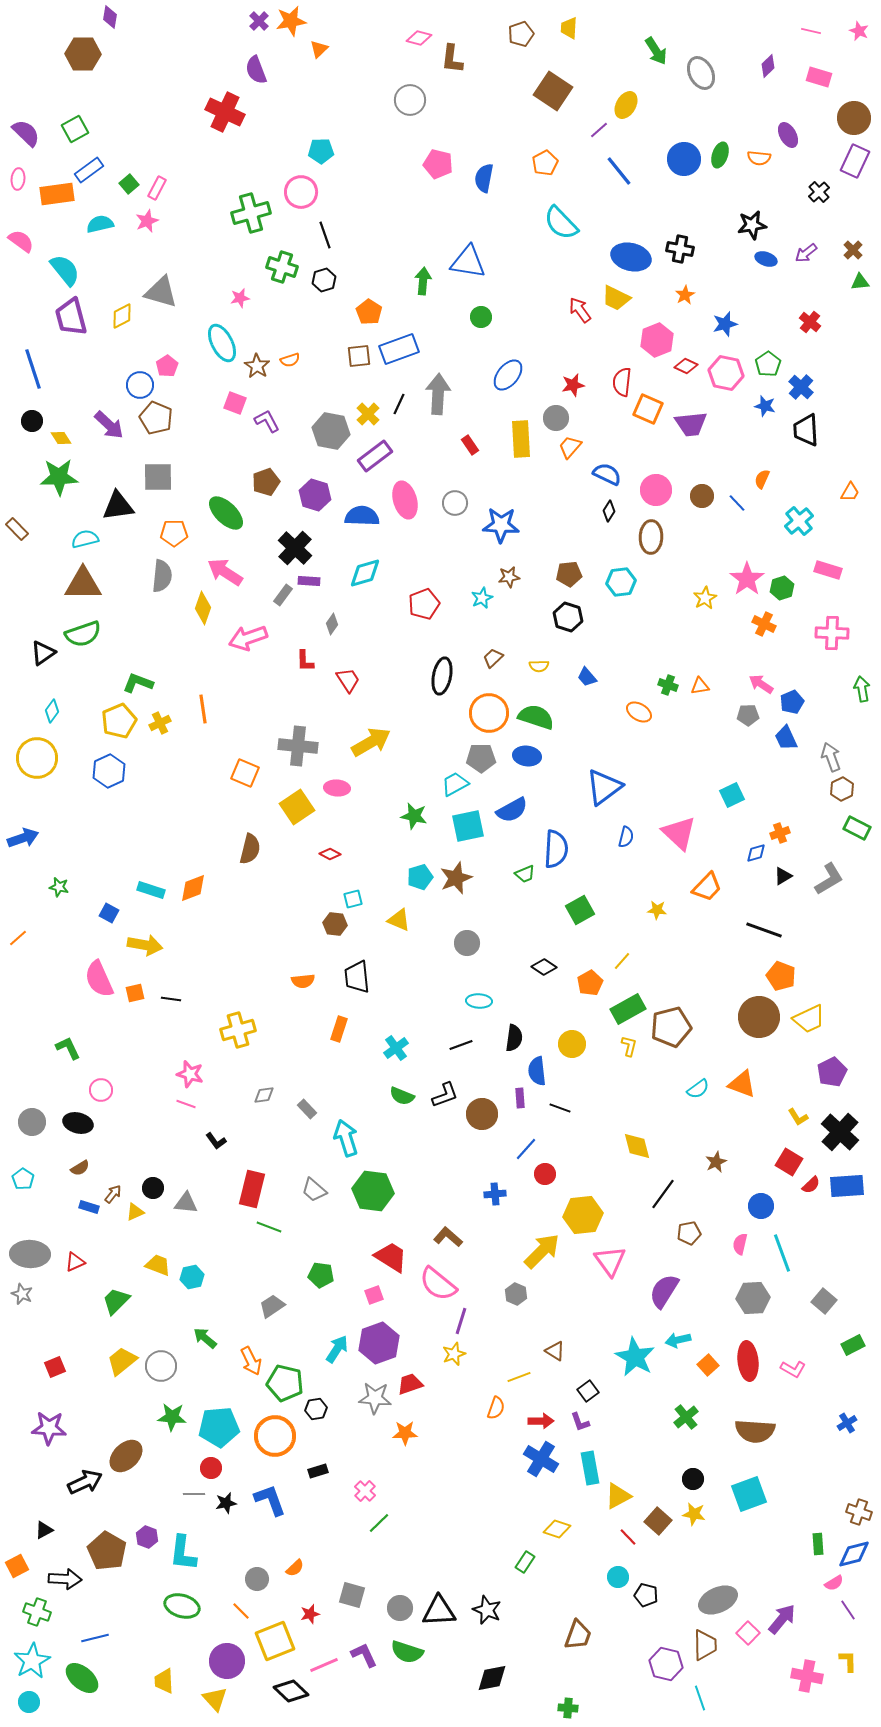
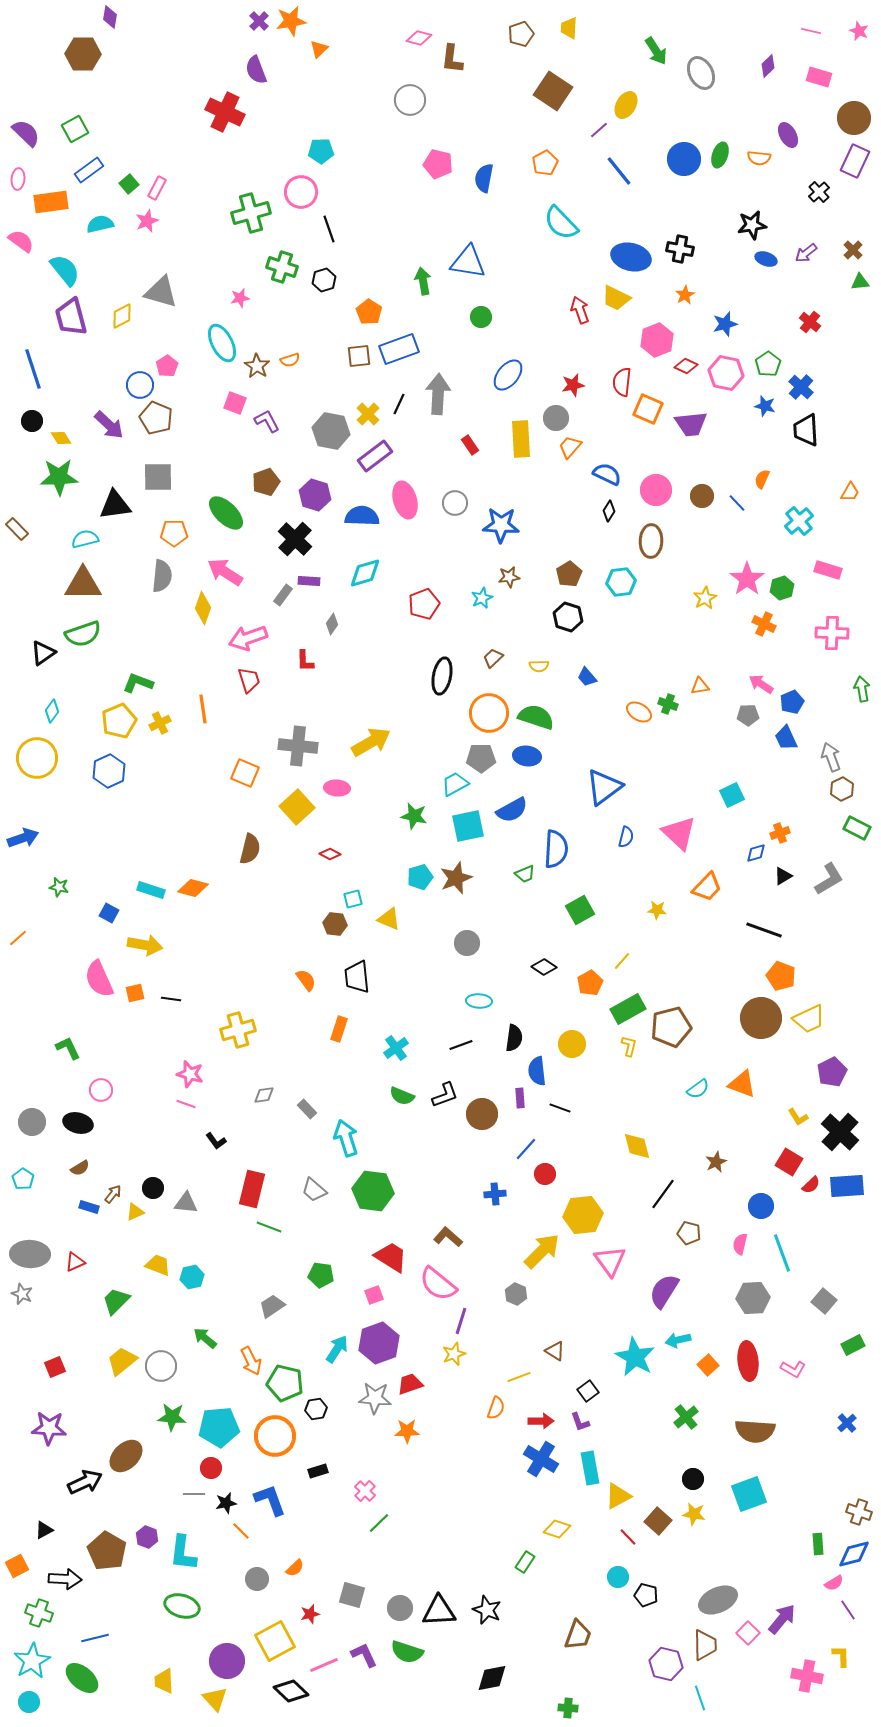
orange rectangle at (57, 194): moved 6 px left, 8 px down
black line at (325, 235): moved 4 px right, 6 px up
green arrow at (423, 281): rotated 16 degrees counterclockwise
red arrow at (580, 310): rotated 16 degrees clockwise
black triangle at (118, 506): moved 3 px left, 1 px up
brown ellipse at (651, 537): moved 4 px down
black cross at (295, 548): moved 9 px up
brown pentagon at (569, 574): rotated 25 degrees counterclockwise
red trapezoid at (348, 680): moved 99 px left; rotated 16 degrees clockwise
green cross at (668, 685): moved 19 px down
yellow square at (297, 807): rotated 8 degrees counterclockwise
orange diamond at (193, 888): rotated 36 degrees clockwise
yellow triangle at (399, 920): moved 10 px left, 1 px up
orange semicircle at (303, 981): moved 3 px right, 1 px up; rotated 120 degrees counterclockwise
brown circle at (759, 1017): moved 2 px right, 1 px down
brown pentagon at (689, 1233): rotated 25 degrees clockwise
blue cross at (847, 1423): rotated 12 degrees counterclockwise
orange star at (405, 1433): moved 2 px right, 2 px up
orange line at (241, 1611): moved 80 px up
green cross at (37, 1612): moved 2 px right, 1 px down
yellow square at (275, 1641): rotated 6 degrees counterclockwise
yellow L-shape at (848, 1661): moved 7 px left, 5 px up
